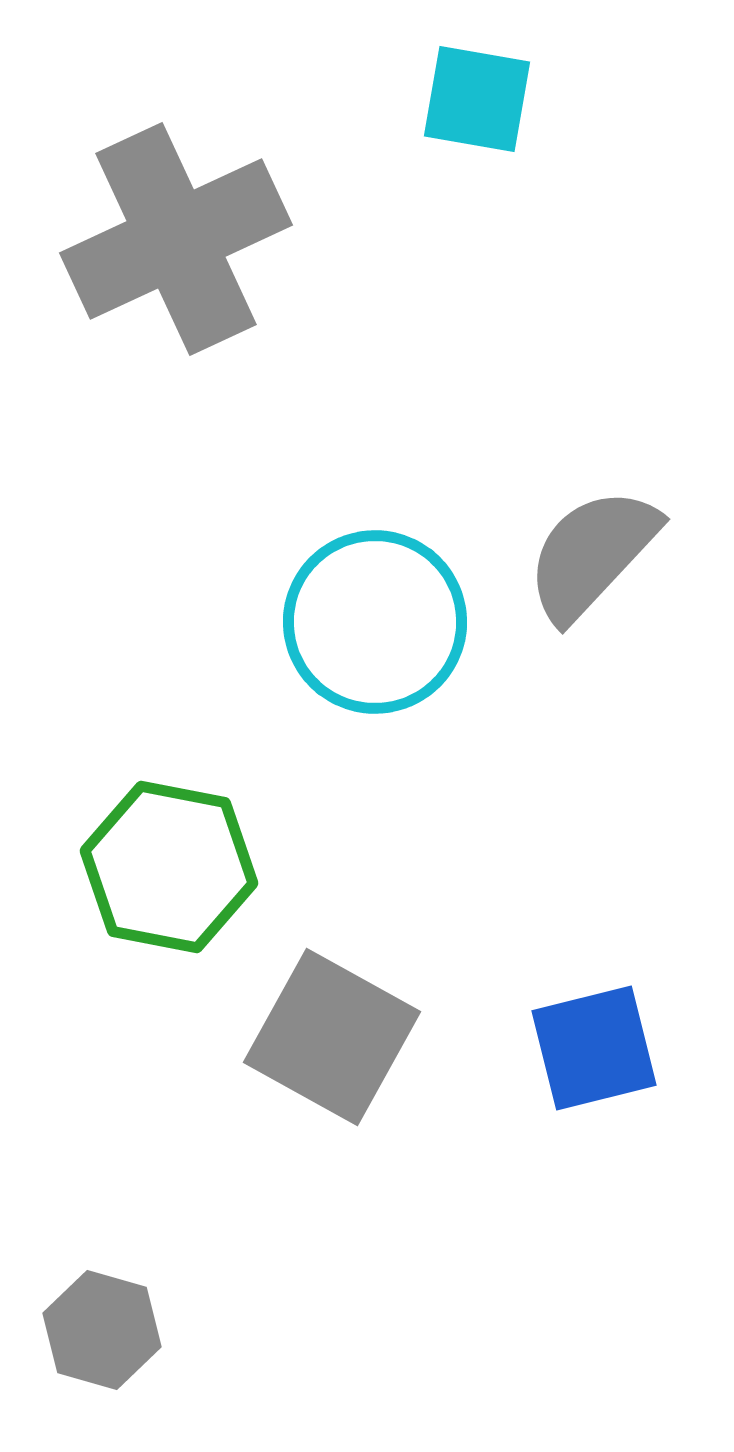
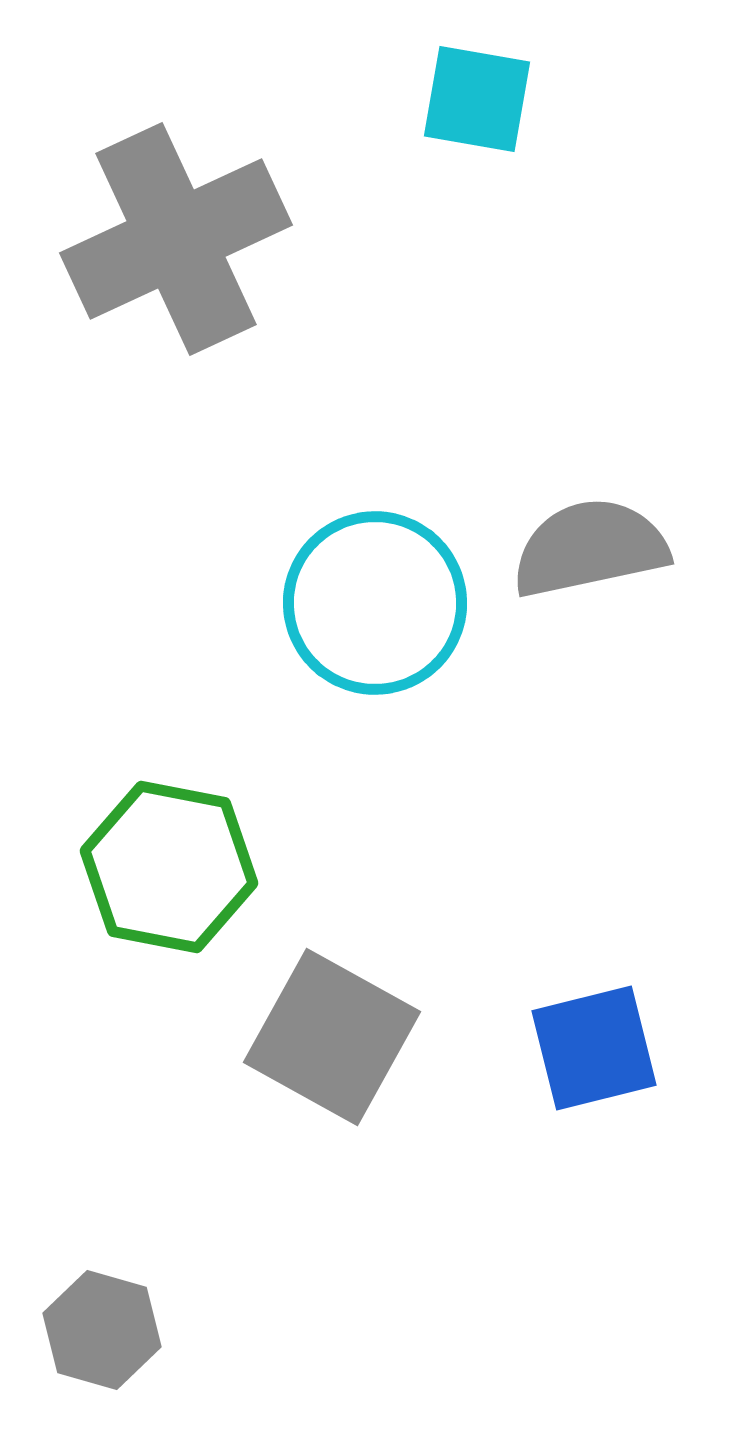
gray semicircle: moved 2 px left, 6 px up; rotated 35 degrees clockwise
cyan circle: moved 19 px up
